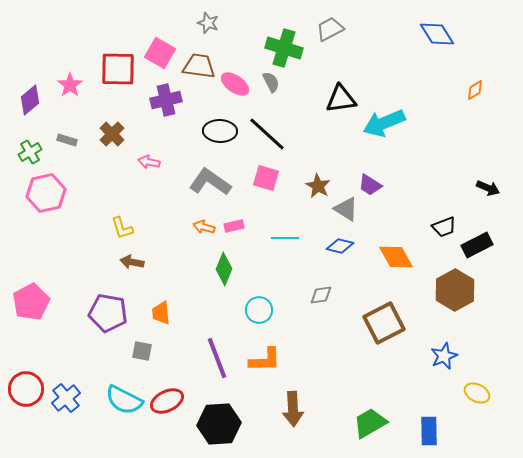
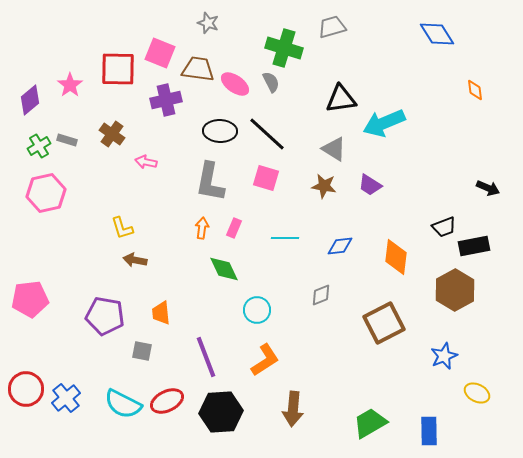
gray trapezoid at (330, 29): moved 2 px right, 2 px up; rotated 12 degrees clockwise
pink square at (160, 53): rotated 8 degrees counterclockwise
brown trapezoid at (199, 66): moved 1 px left, 3 px down
orange diamond at (475, 90): rotated 65 degrees counterclockwise
brown cross at (112, 134): rotated 10 degrees counterclockwise
green cross at (30, 152): moved 9 px right, 6 px up
pink arrow at (149, 162): moved 3 px left
gray L-shape at (210, 182): rotated 114 degrees counterclockwise
brown star at (318, 186): moved 6 px right; rotated 20 degrees counterclockwise
gray triangle at (346, 209): moved 12 px left, 60 px up
pink rectangle at (234, 226): moved 2 px down; rotated 54 degrees counterclockwise
orange arrow at (204, 227): moved 2 px left, 1 px down; rotated 80 degrees clockwise
black rectangle at (477, 245): moved 3 px left, 1 px down; rotated 16 degrees clockwise
blue diamond at (340, 246): rotated 20 degrees counterclockwise
orange diamond at (396, 257): rotated 36 degrees clockwise
brown arrow at (132, 262): moved 3 px right, 2 px up
green diamond at (224, 269): rotated 48 degrees counterclockwise
gray diamond at (321, 295): rotated 15 degrees counterclockwise
pink pentagon at (31, 302): moved 1 px left, 3 px up; rotated 21 degrees clockwise
cyan circle at (259, 310): moved 2 px left
purple pentagon at (108, 313): moved 3 px left, 3 px down
purple line at (217, 358): moved 11 px left, 1 px up
orange L-shape at (265, 360): rotated 32 degrees counterclockwise
cyan semicircle at (124, 400): moved 1 px left, 4 px down
brown arrow at (293, 409): rotated 8 degrees clockwise
black hexagon at (219, 424): moved 2 px right, 12 px up
